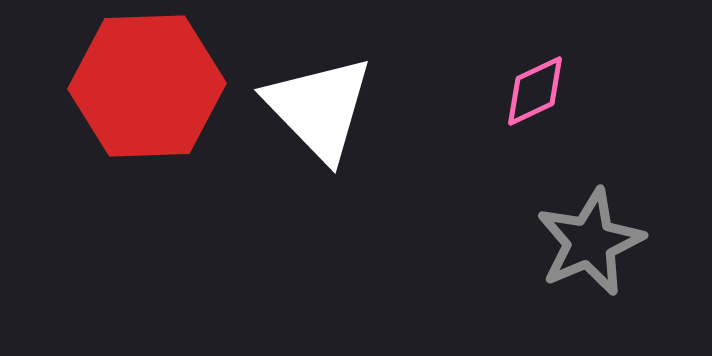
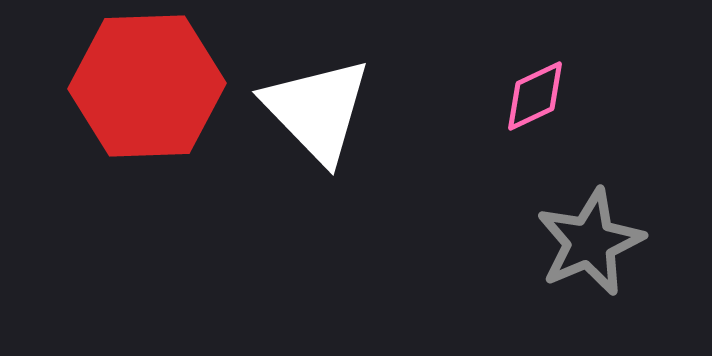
pink diamond: moved 5 px down
white triangle: moved 2 px left, 2 px down
